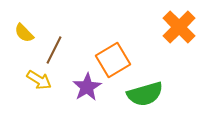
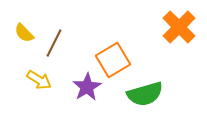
brown line: moved 7 px up
